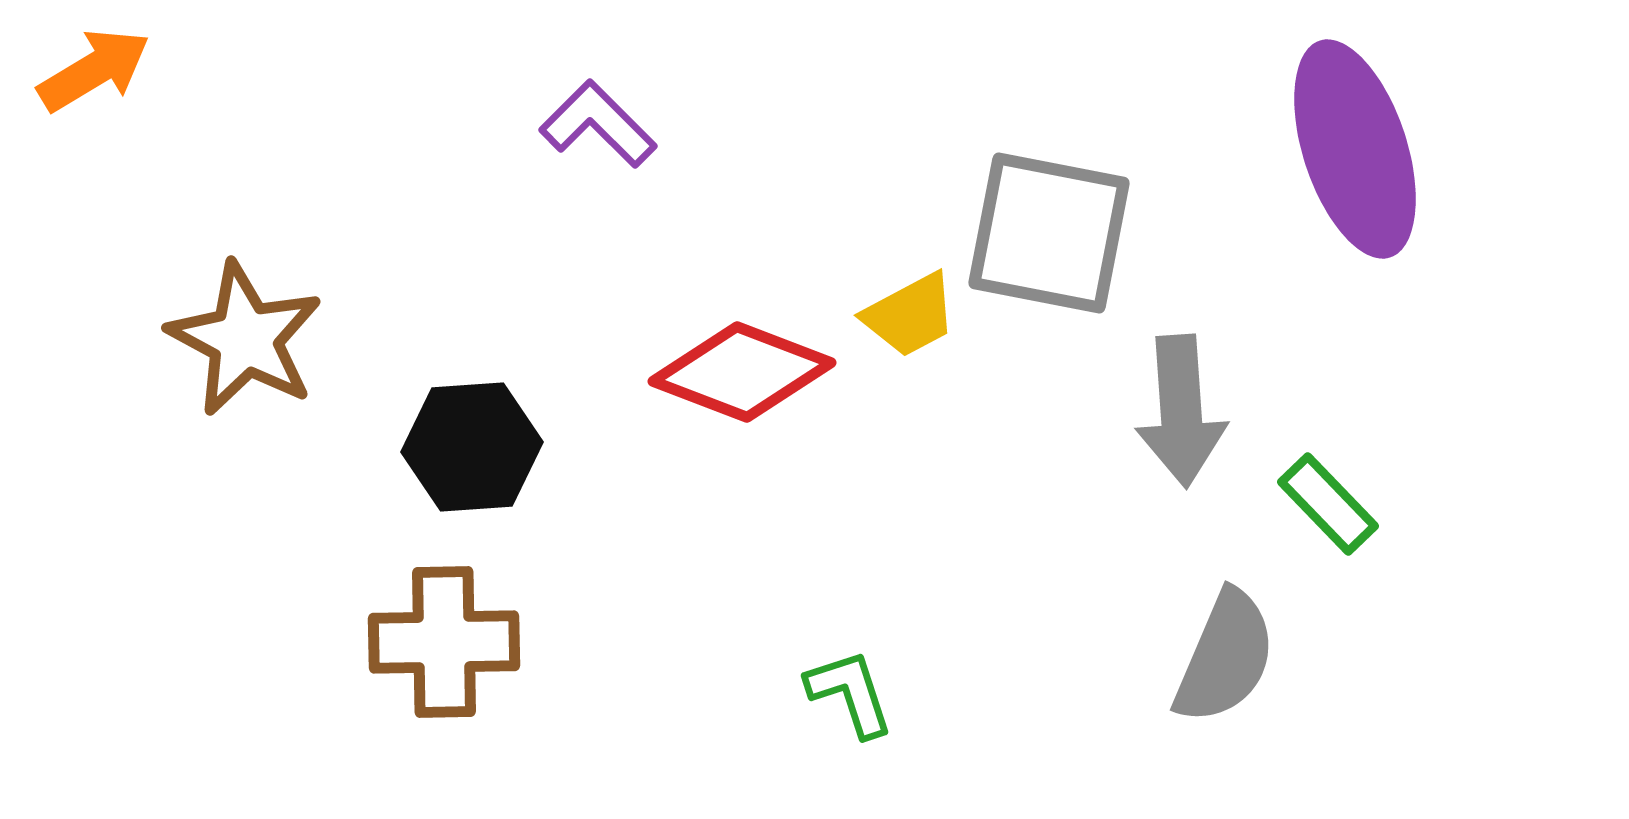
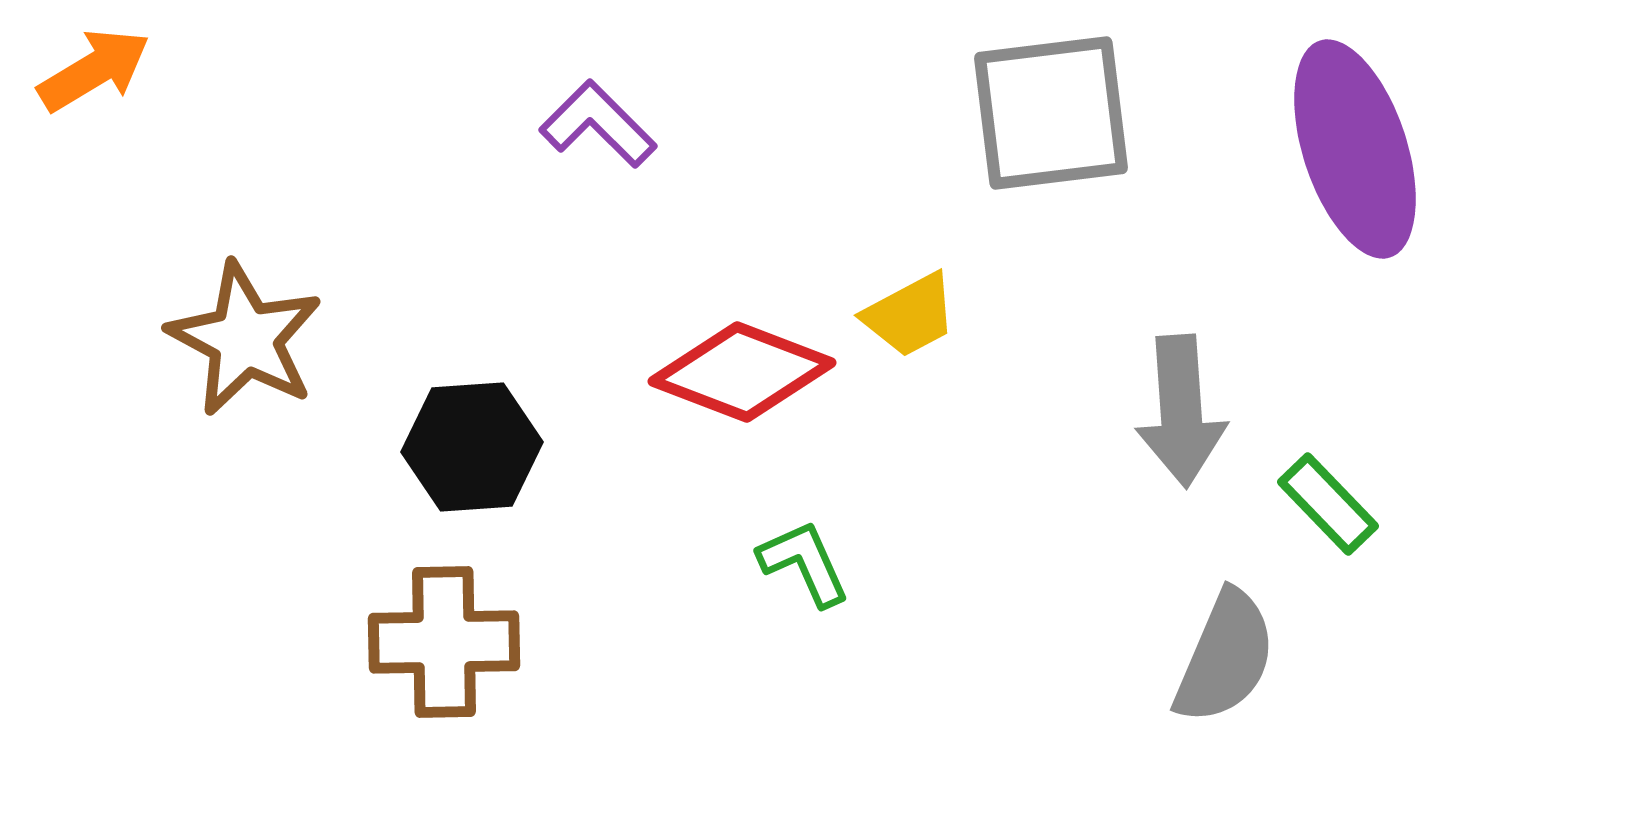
gray square: moved 2 px right, 120 px up; rotated 18 degrees counterclockwise
green L-shape: moved 46 px left, 130 px up; rotated 6 degrees counterclockwise
